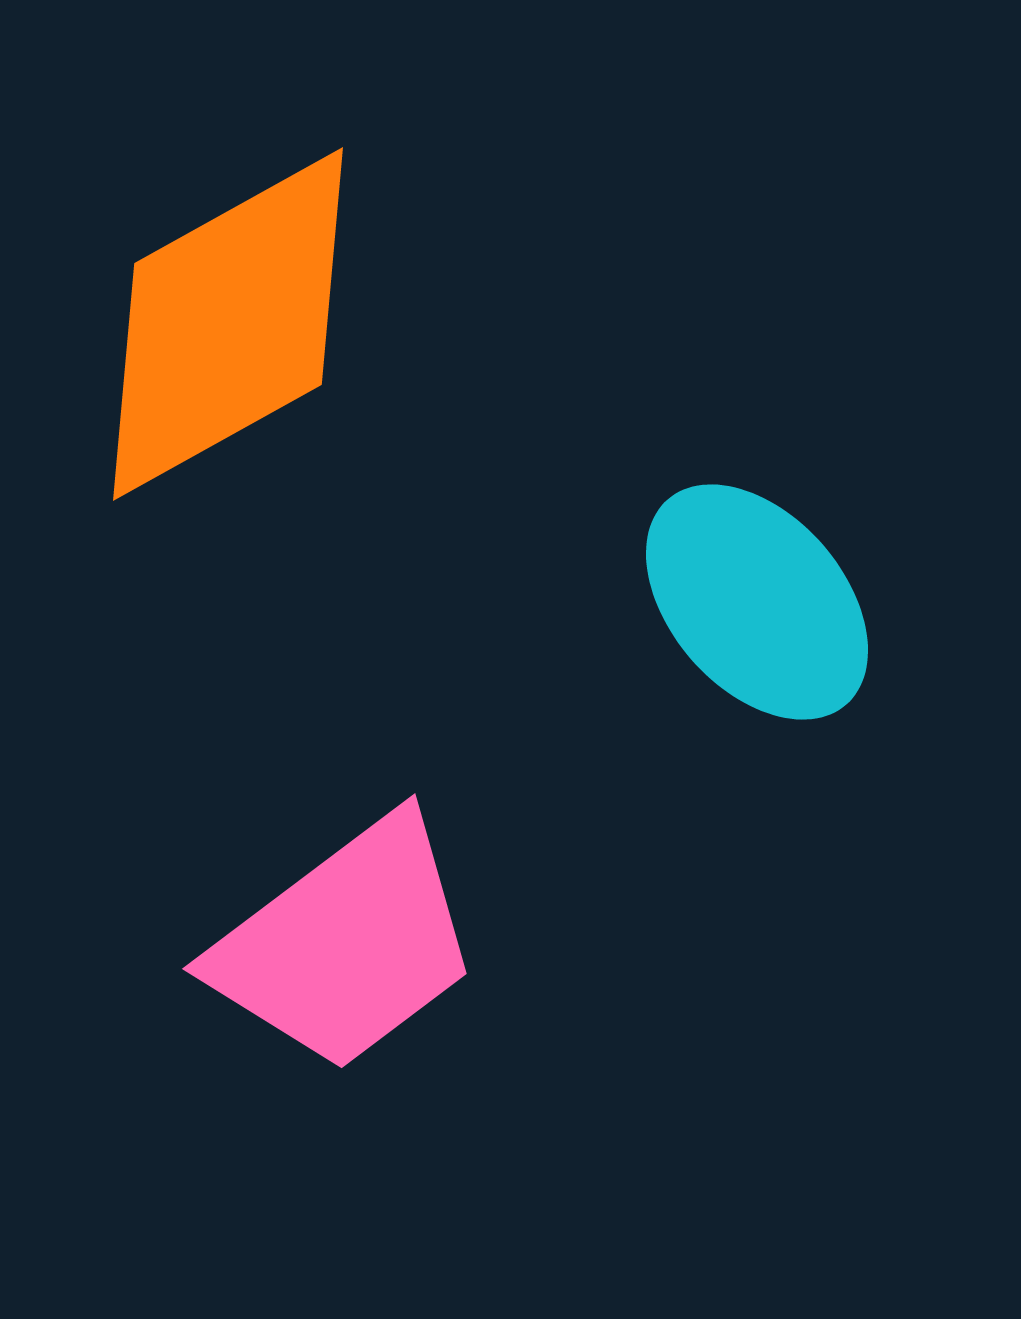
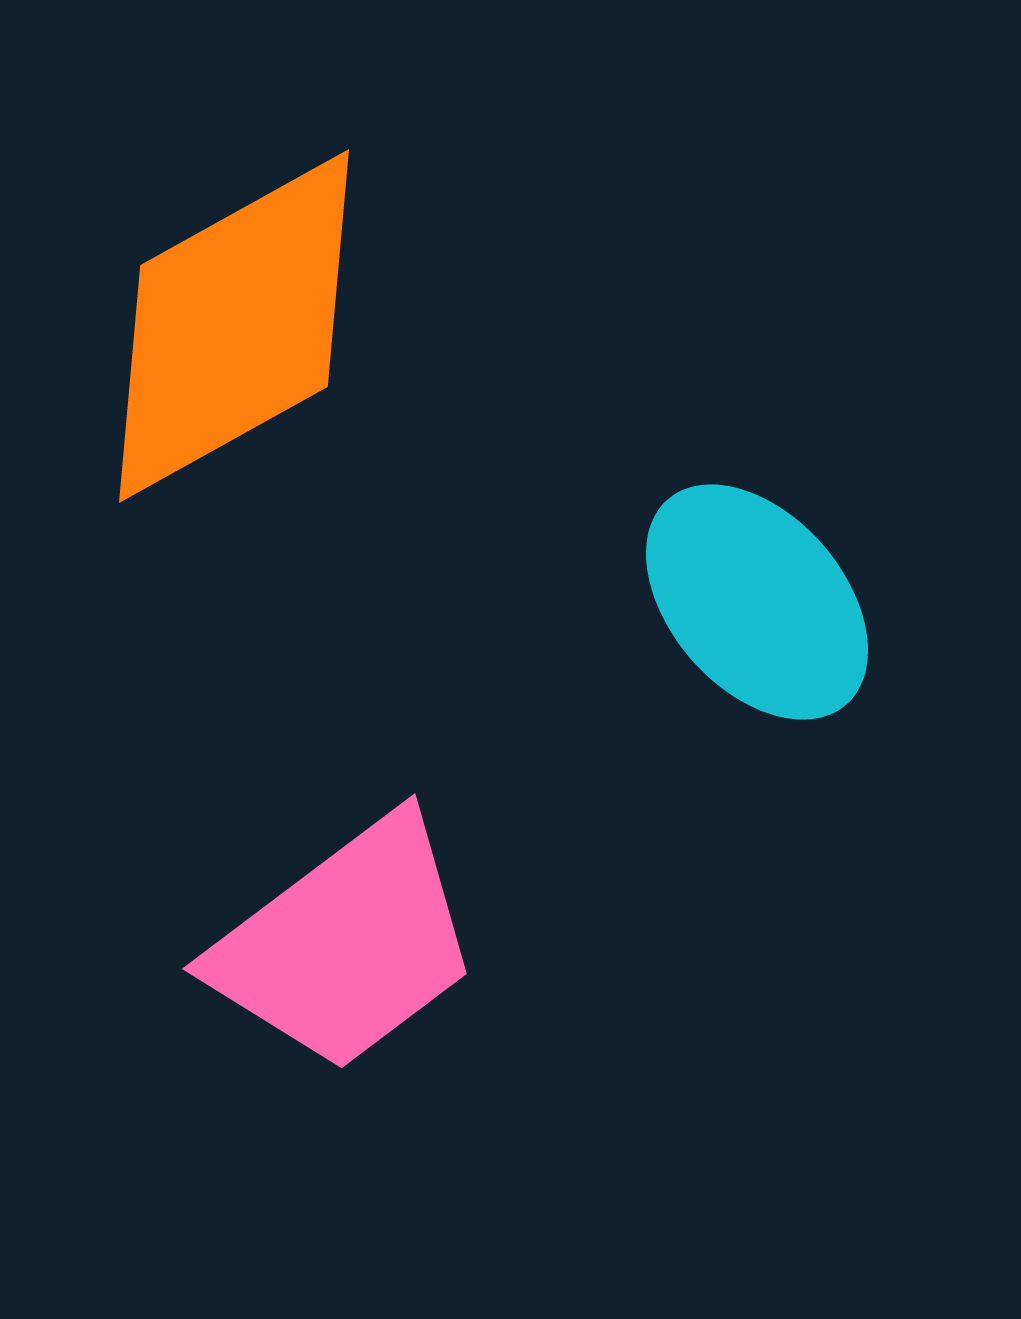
orange diamond: moved 6 px right, 2 px down
